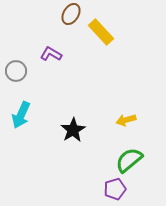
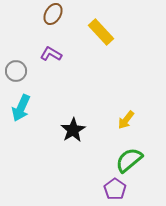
brown ellipse: moved 18 px left
cyan arrow: moved 7 px up
yellow arrow: rotated 36 degrees counterclockwise
purple pentagon: rotated 20 degrees counterclockwise
